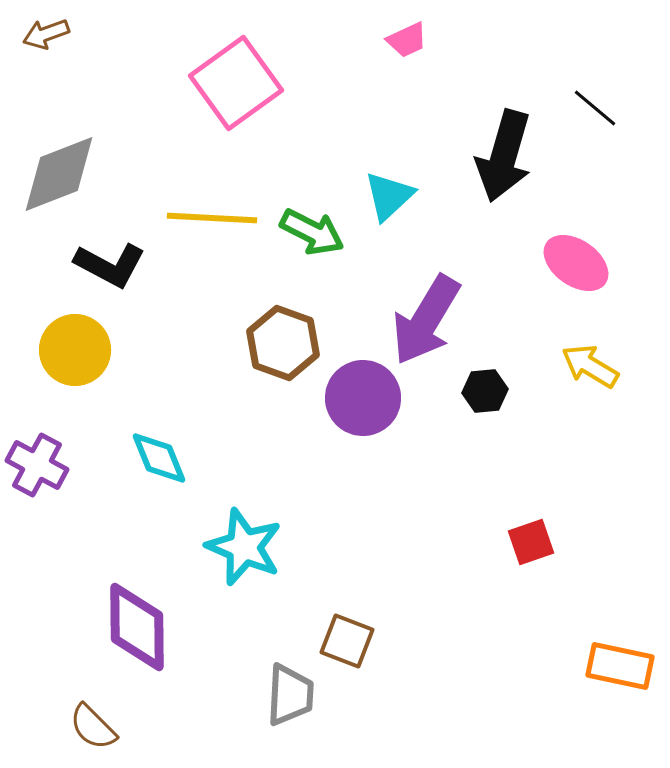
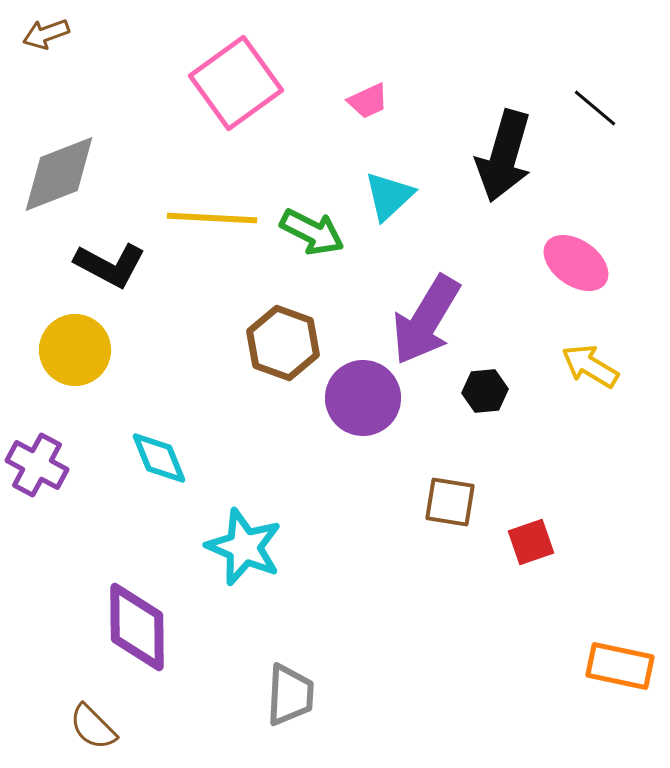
pink trapezoid: moved 39 px left, 61 px down
brown square: moved 103 px right, 139 px up; rotated 12 degrees counterclockwise
